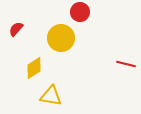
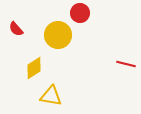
red circle: moved 1 px down
red semicircle: rotated 84 degrees counterclockwise
yellow circle: moved 3 px left, 3 px up
